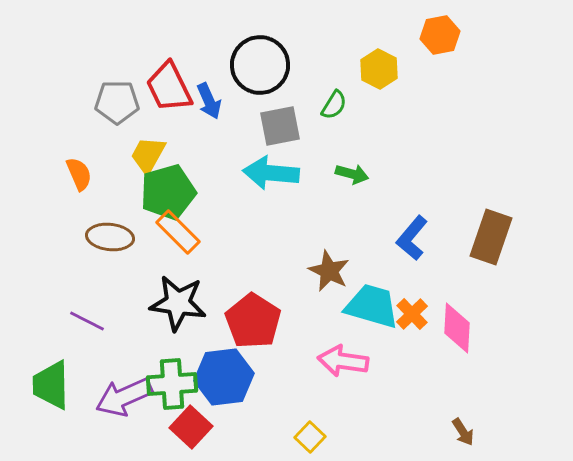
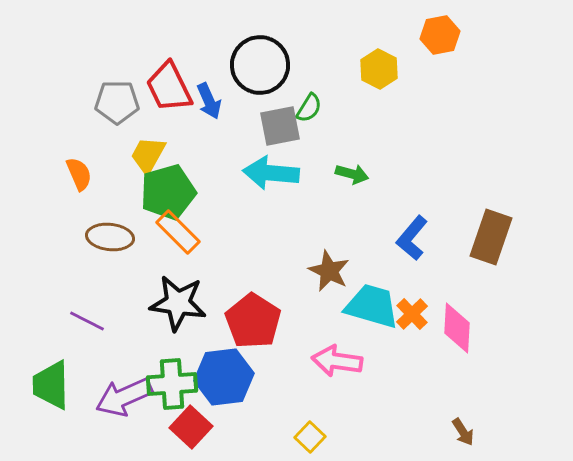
green semicircle: moved 25 px left, 3 px down
pink arrow: moved 6 px left
